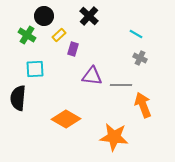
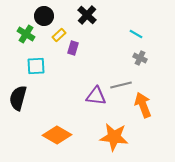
black cross: moved 2 px left, 1 px up
green cross: moved 1 px left, 1 px up
purple rectangle: moved 1 px up
cyan square: moved 1 px right, 3 px up
purple triangle: moved 4 px right, 20 px down
gray line: rotated 15 degrees counterclockwise
black semicircle: rotated 10 degrees clockwise
orange diamond: moved 9 px left, 16 px down
